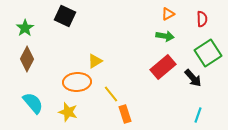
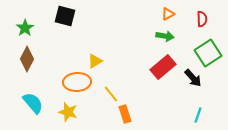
black square: rotated 10 degrees counterclockwise
